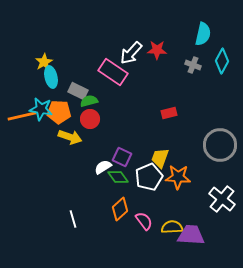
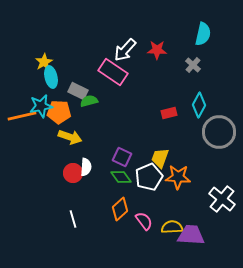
white arrow: moved 6 px left, 3 px up
cyan diamond: moved 23 px left, 44 px down
gray cross: rotated 21 degrees clockwise
cyan star: moved 3 px up; rotated 20 degrees counterclockwise
red circle: moved 17 px left, 54 px down
gray circle: moved 1 px left, 13 px up
white semicircle: moved 17 px left; rotated 126 degrees clockwise
green diamond: moved 3 px right
